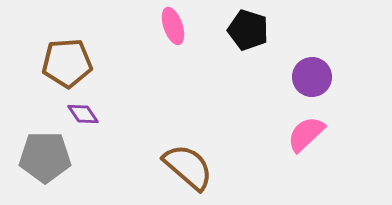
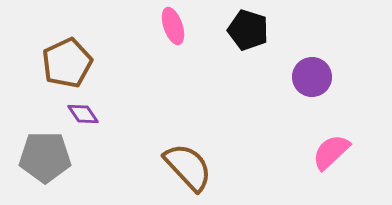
brown pentagon: rotated 21 degrees counterclockwise
pink semicircle: moved 25 px right, 18 px down
brown semicircle: rotated 6 degrees clockwise
